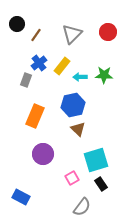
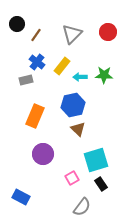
blue cross: moved 2 px left, 1 px up; rotated 14 degrees counterclockwise
gray rectangle: rotated 56 degrees clockwise
